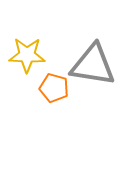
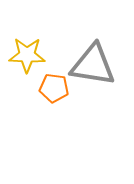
orange pentagon: rotated 8 degrees counterclockwise
